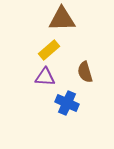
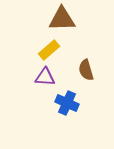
brown semicircle: moved 1 px right, 2 px up
